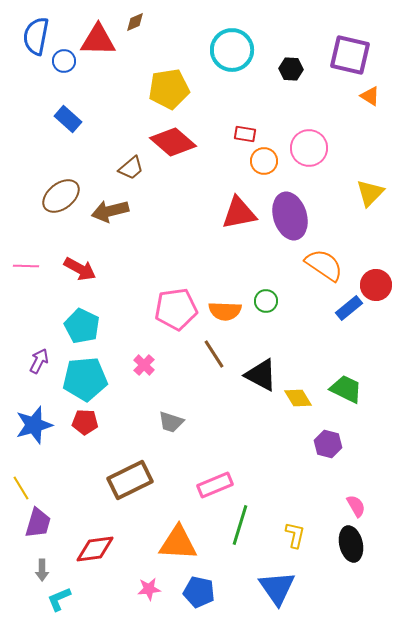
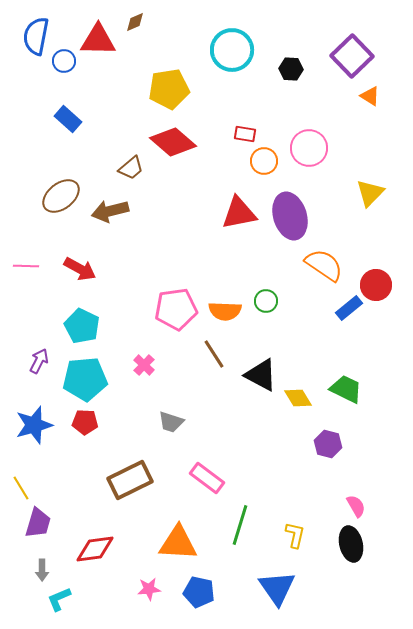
purple square at (350, 55): moved 2 px right, 1 px down; rotated 33 degrees clockwise
pink rectangle at (215, 485): moved 8 px left, 7 px up; rotated 60 degrees clockwise
